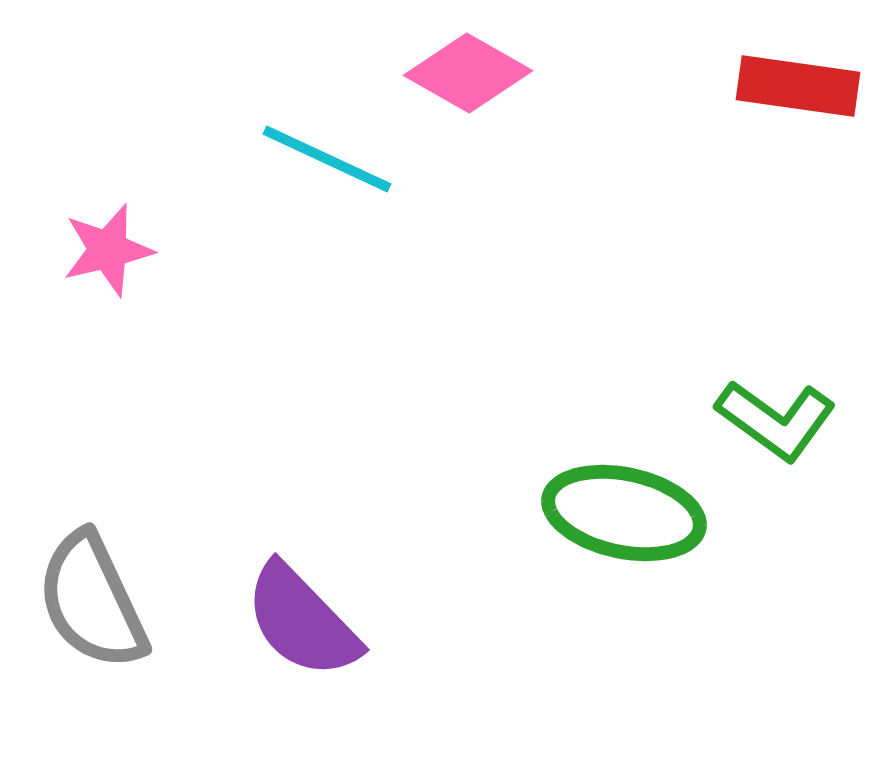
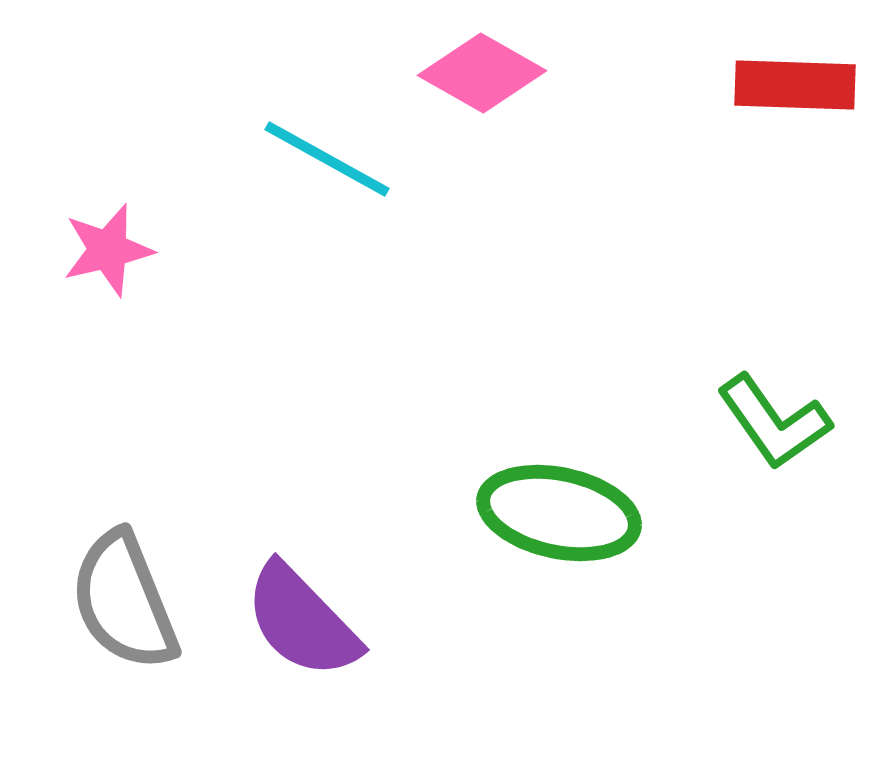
pink diamond: moved 14 px right
red rectangle: moved 3 px left, 1 px up; rotated 6 degrees counterclockwise
cyan line: rotated 4 degrees clockwise
green L-shape: moved 2 px left, 2 px down; rotated 19 degrees clockwise
green ellipse: moved 65 px left
gray semicircle: moved 32 px right; rotated 3 degrees clockwise
